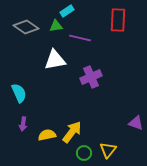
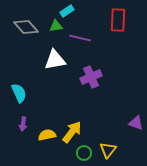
gray diamond: rotated 15 degrees clockwise
